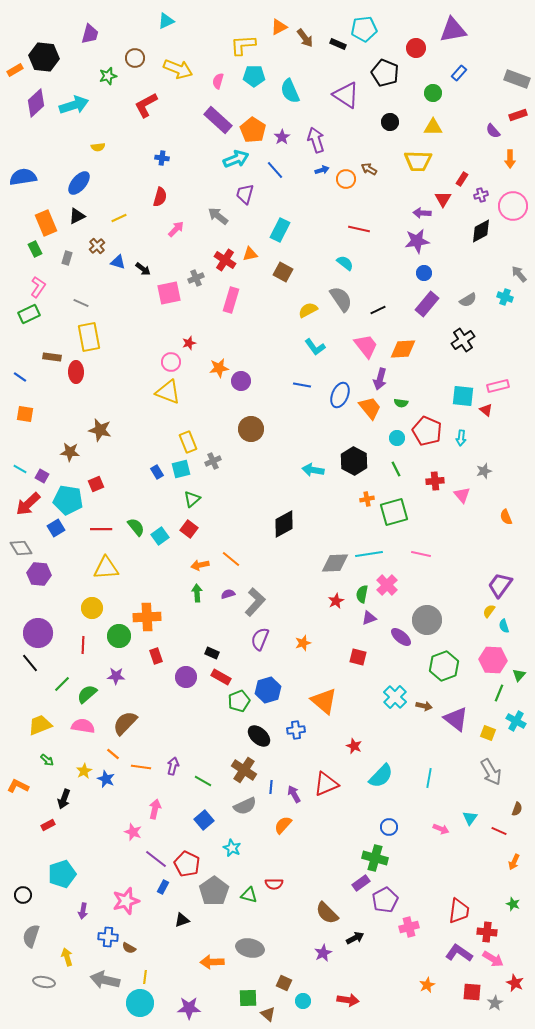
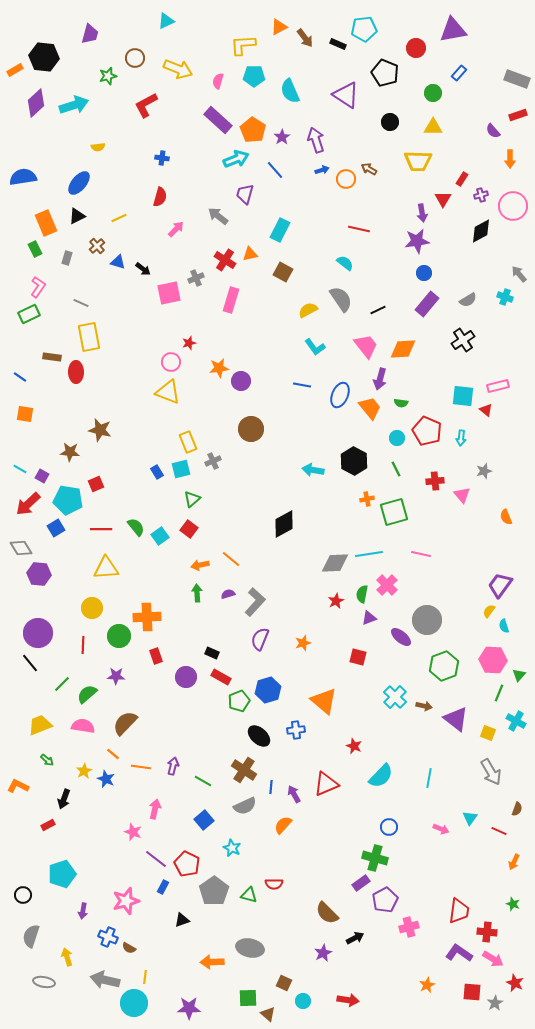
purple arrow at (422, 213): rotated 102 degrees counterclockwise
blue cross at (108, 937): rotated 18 degrees clockwise
cyan circle at (140, 1003): moved 6 px left
